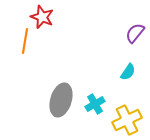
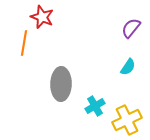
purple semicircle: moved 4 px left, 5 px up
orange line: moved 1 px left, 2 px down
cyan semicircle: moved 5 px up
gray ellipse: moved 16 px up; rotated 16 degrees counterclockwise
cyan cross: moved 2 px down
